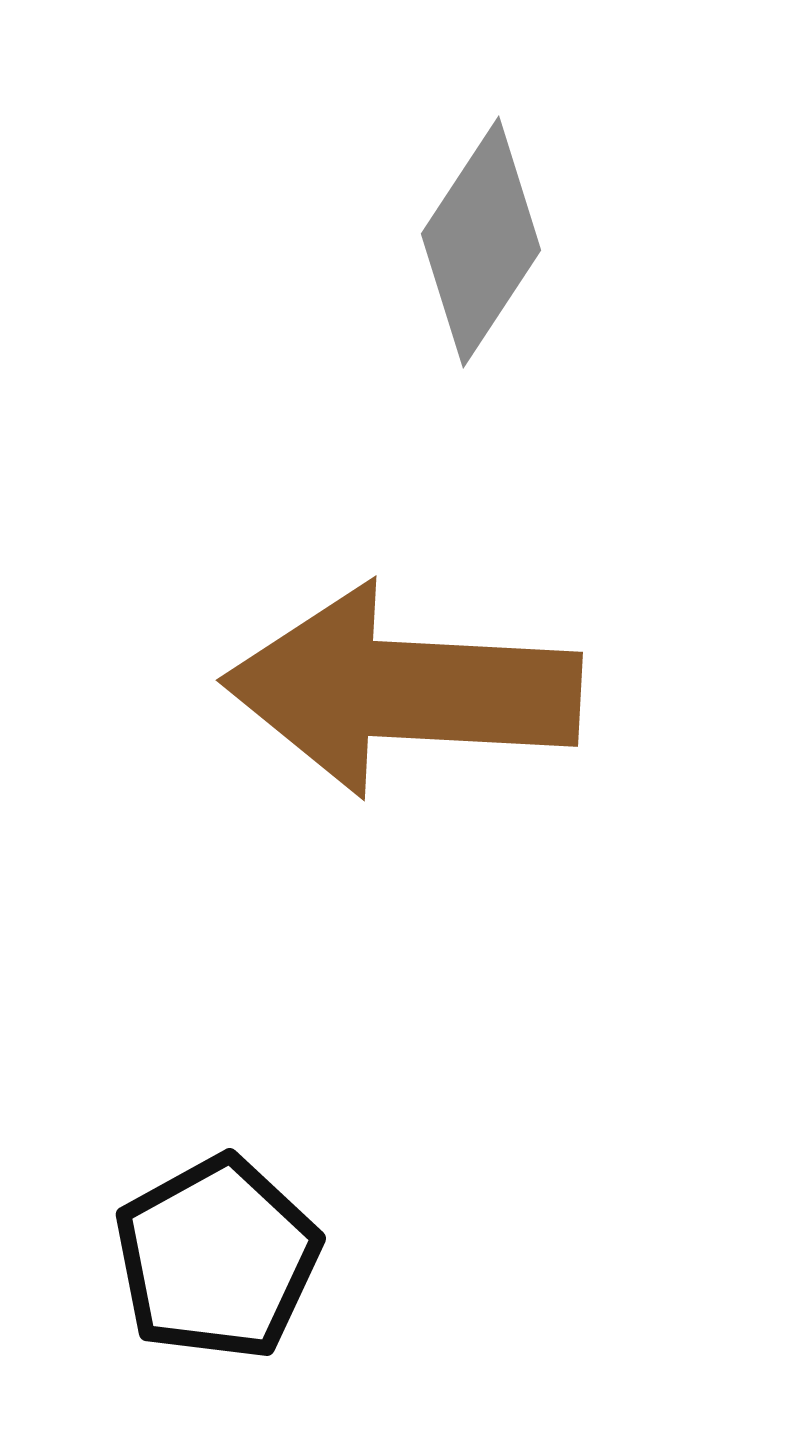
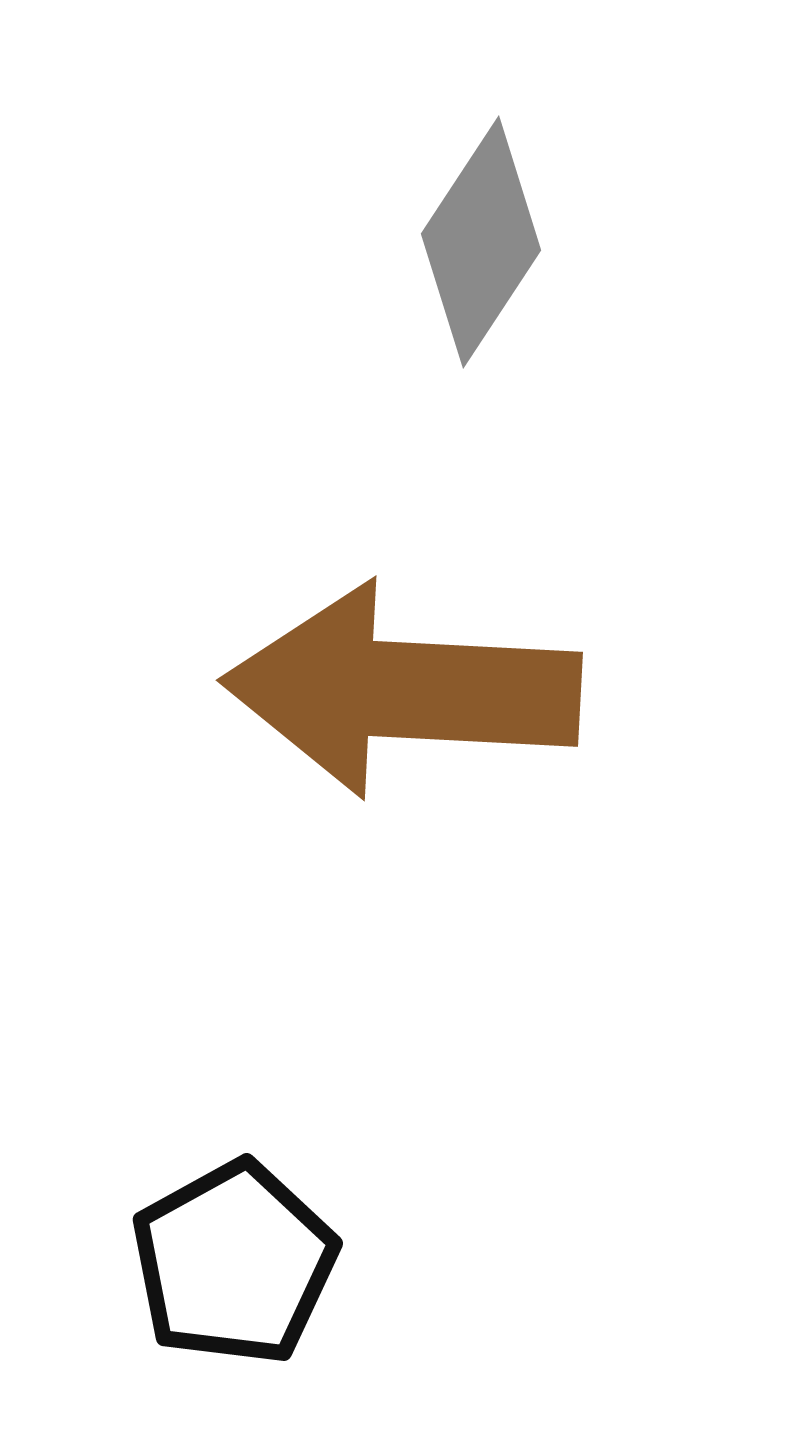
black pentagon: moved 17 px right, 5 px down
